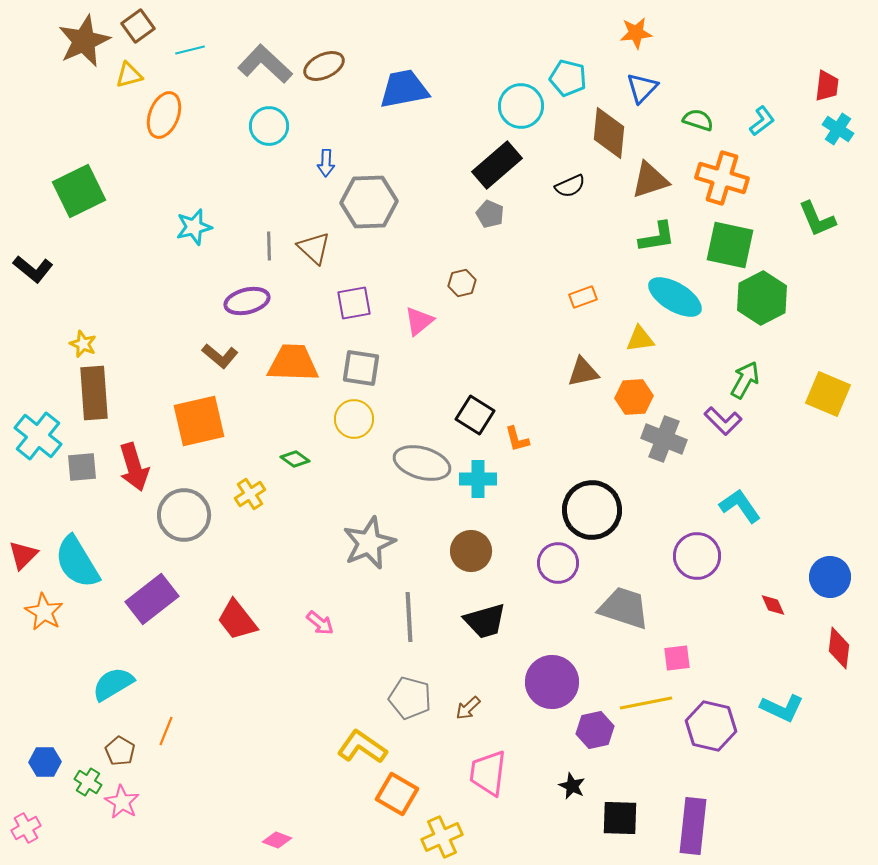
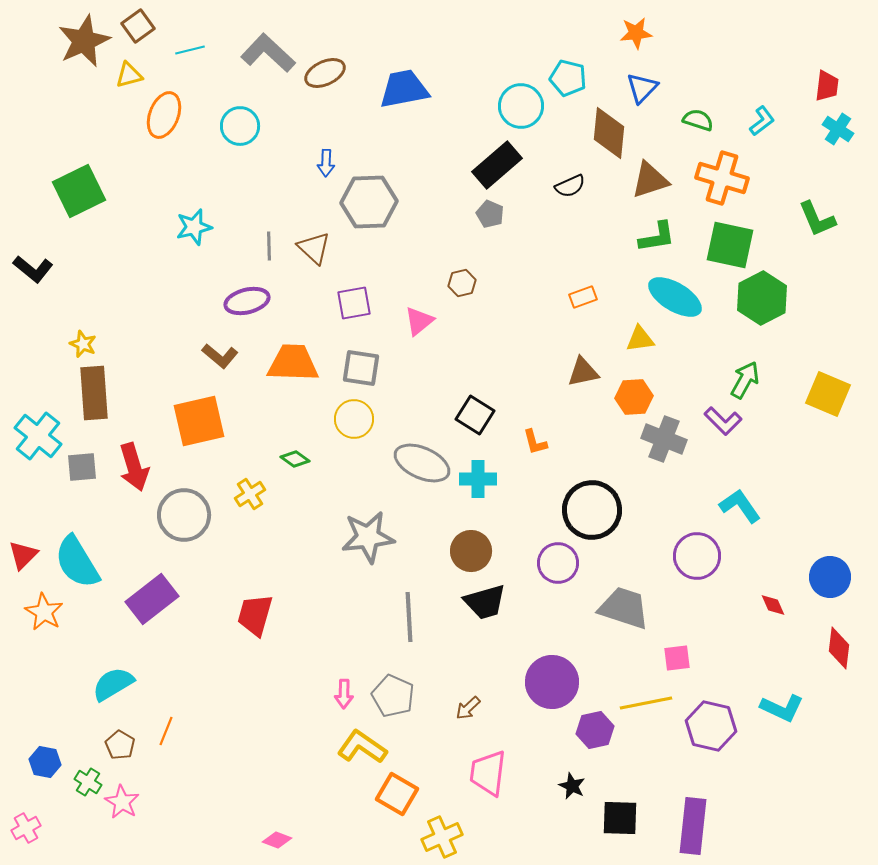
gray L-shape at (265, 64): moved 3 px right, 11 px up
brown ellipse at (324, 66): moved 1 px right, 7 px down
cyan circle at (269, 126): moved 29 px left
orange L-shape at (517, 439): moved 18 px right, 3 px down
gray ellipse at (422, 463): rotated 8 degrees clockwise
gray star at (369, 543): moved 1 px left, 6 px up; rotated 16 degrees clockwise
red trapezoid at (237, 620): moved 18 px right, 5 px up; rotated 54 degrees clockwise
black trapezoid at (485, 621): moved 19 px up
pink arrow at (320, 623): moved 24 px right, 71 px down; rotated 52 degrees clockwise
gray pentagon at (410, 698): moved 17 px left, 2 px up; rotated 9 degrees clockwise
brown pentagon at (120, 751): moved 6 px up
blue hexagon at (45, 762): rotated 12 degrees clockwise
